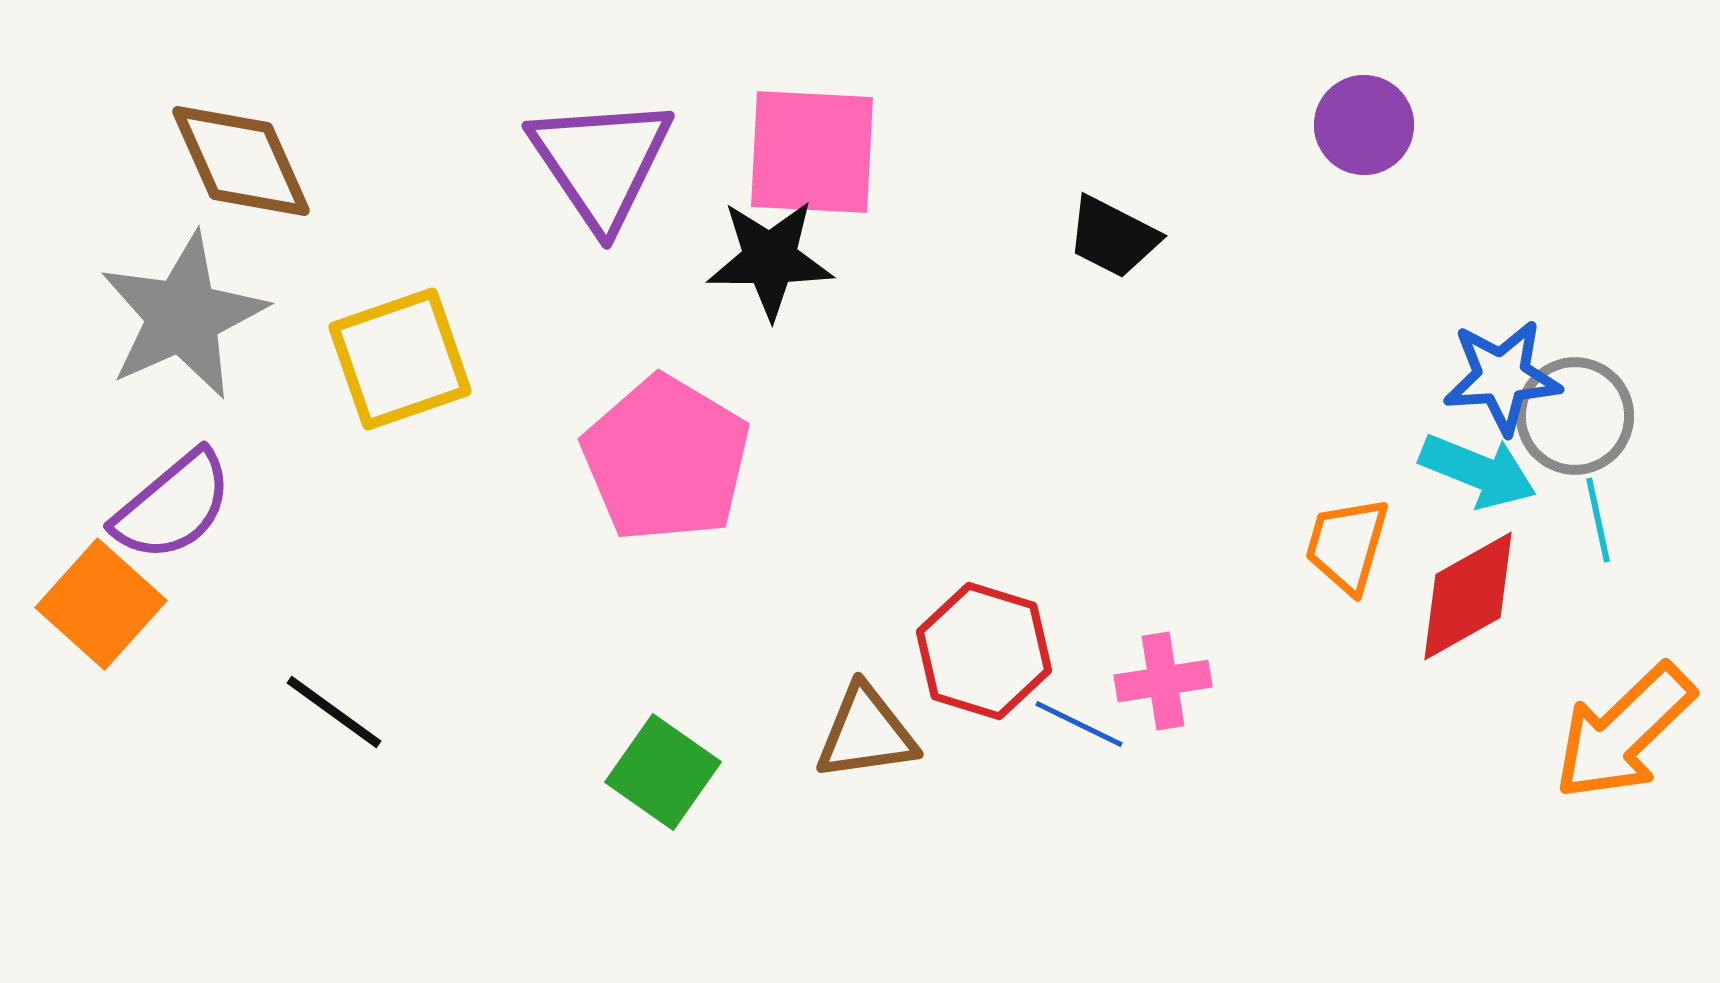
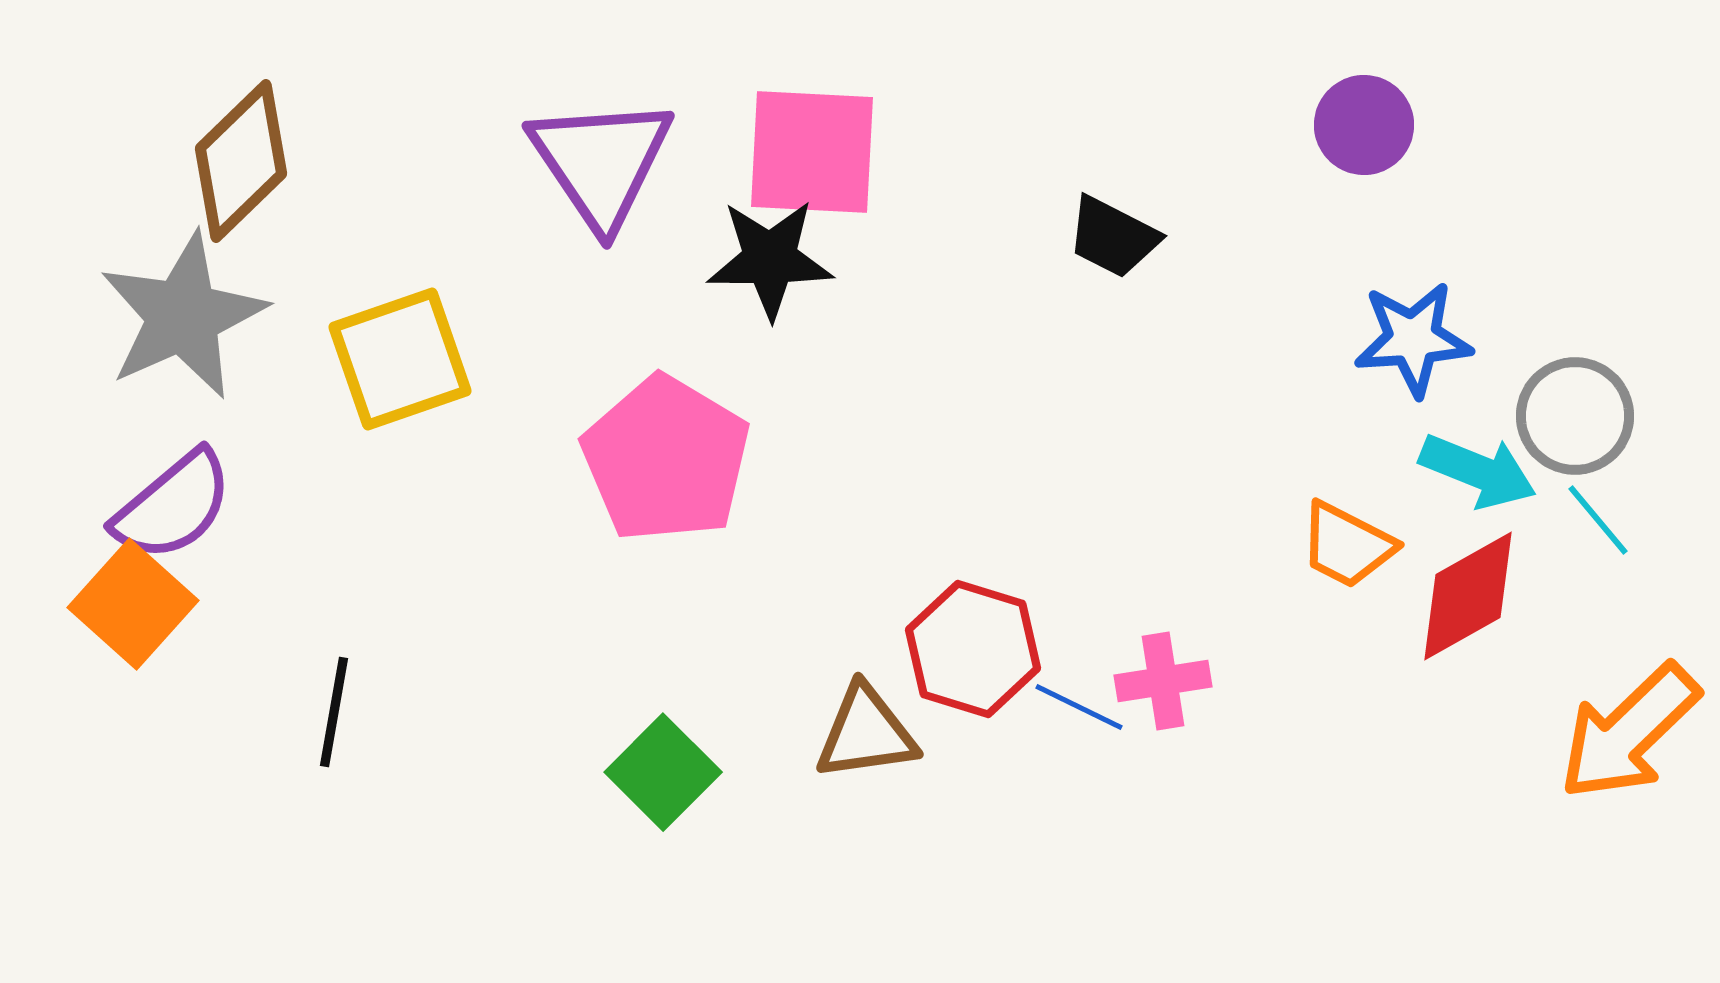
brown diamond: rotated 70 degrees clockwise
blue star: moved 89 px left, 38 px up
cyan line: rotated 28 degrees counterclockwise
orange trapezoid: rotated 79 degrees counterclockwise
orange square: moved 32 px right
red hexagon: moved 11 px left, 2 px up
black line: rotated 64 degrees clockwise
blue line: moved 17 px up
orange arrow: moved 5 px right
green square: rotated 10 degrees clockwise
